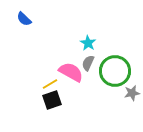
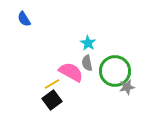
blue semicircle: rotated 14 degrees clockwise
gray semicircle: moved 1 px left; rotated 35 degrees counterclockwise
yellow line: moved 2 px right
gray star: moved 5 px left, 6 px up
black square: rotated 18 degrees counterclockwise
